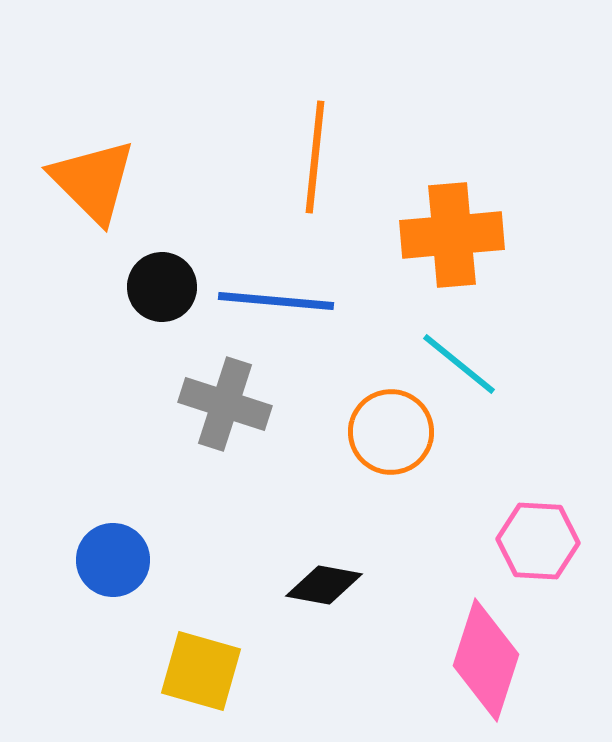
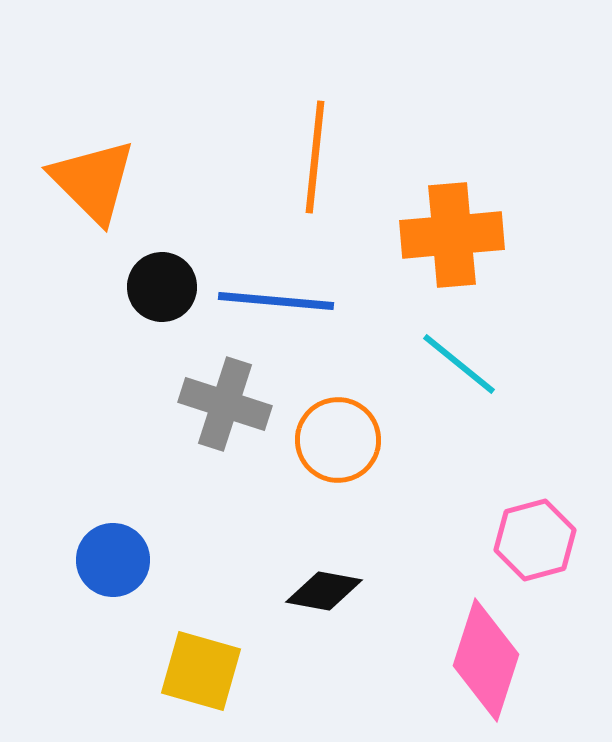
orange circle: moved 53 px left, 8 px down
pink hexagon: moved 3 px left, 1 px up; rotated 18 degrees counterclockwise
black diamond: moved 6 px down
